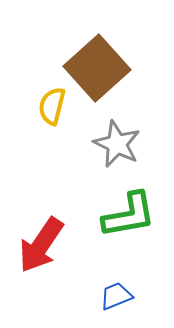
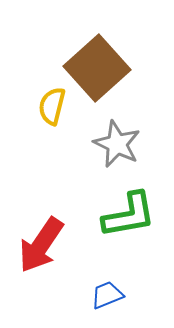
blue trapezoid: moved 9 px left, 1 px up
